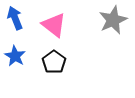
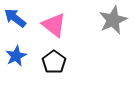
blue arrow: rotated 30 degrees counterclockwise
blue star: moved 1 px right; rotated 15 degrees clockwise
